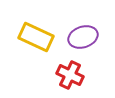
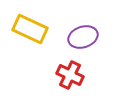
yellow rectangle: moved 6 px left, 8 px up
